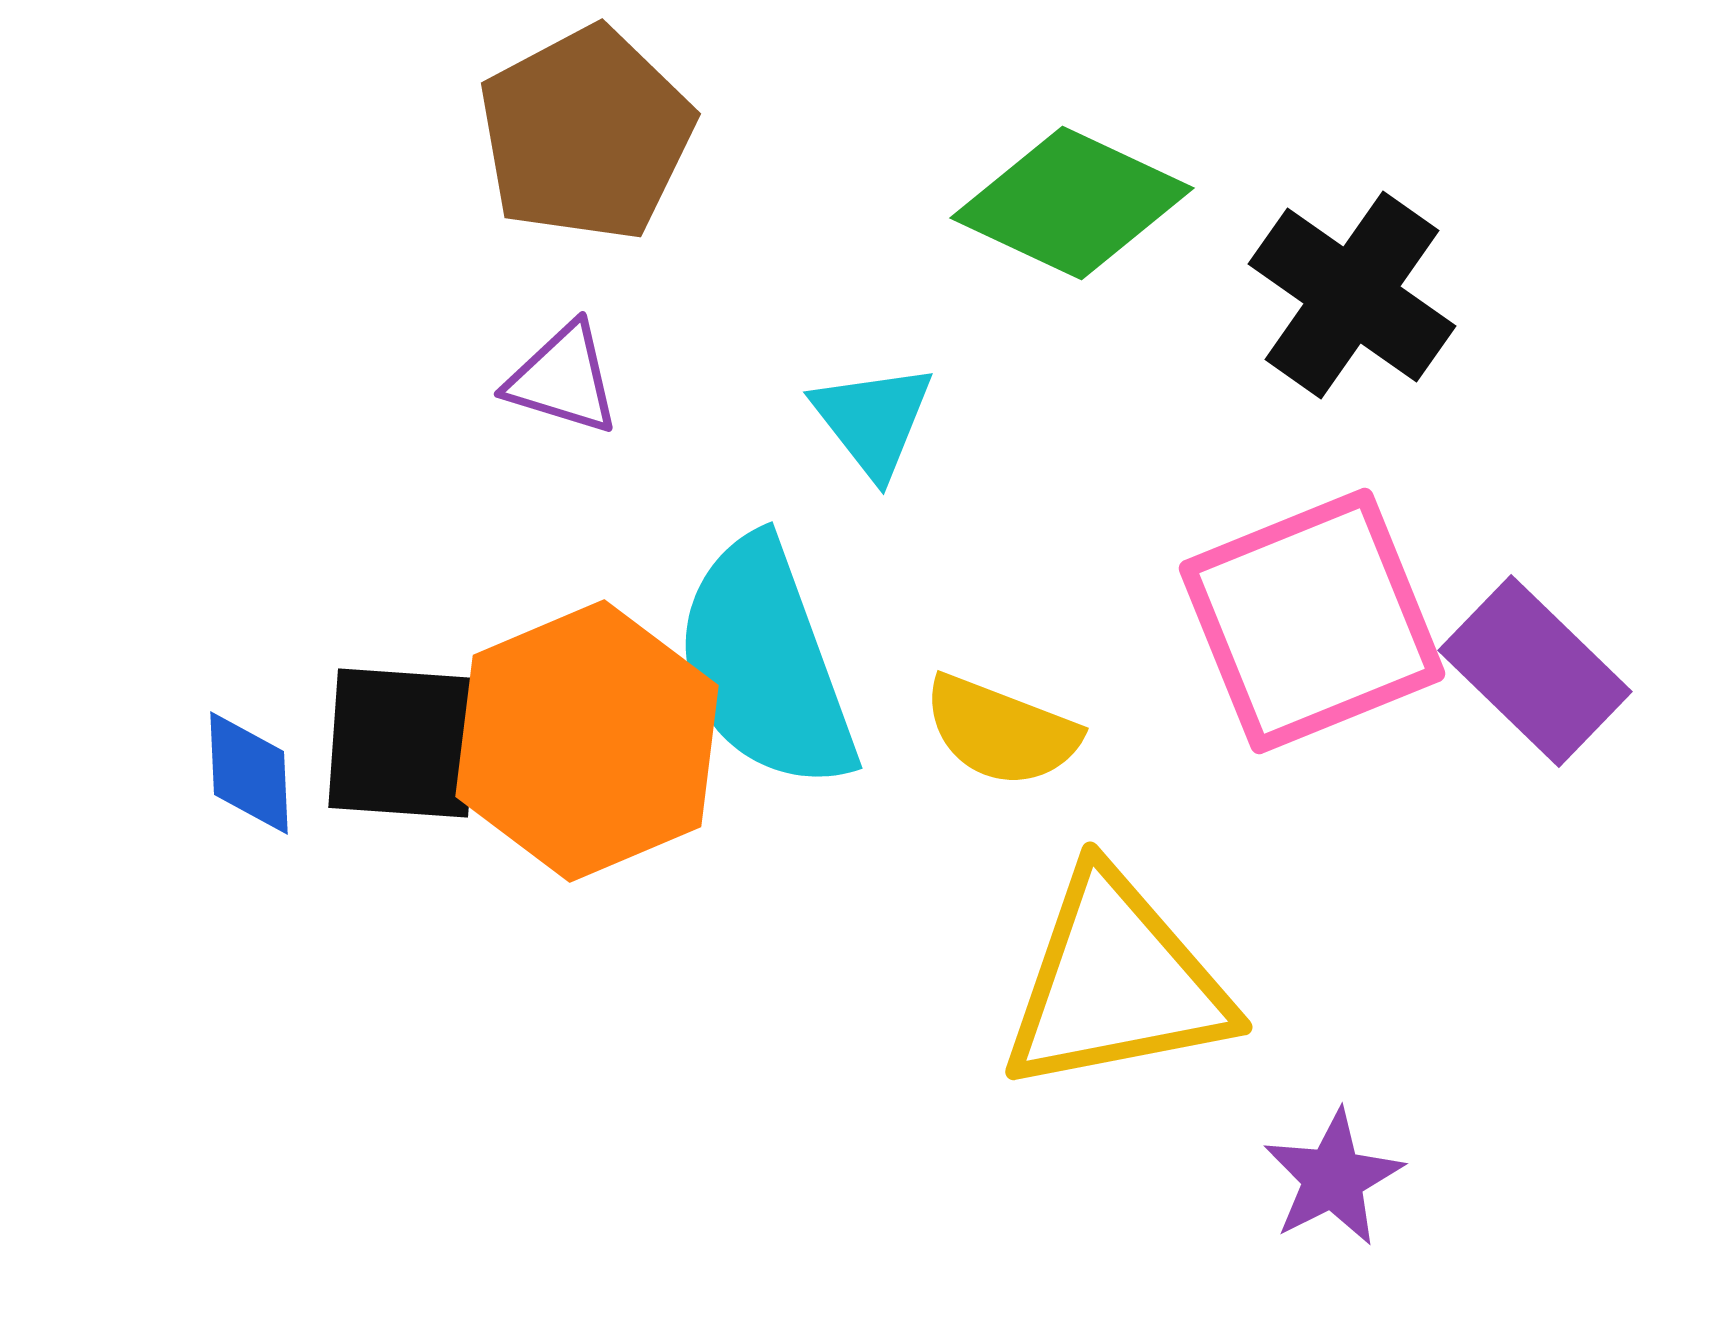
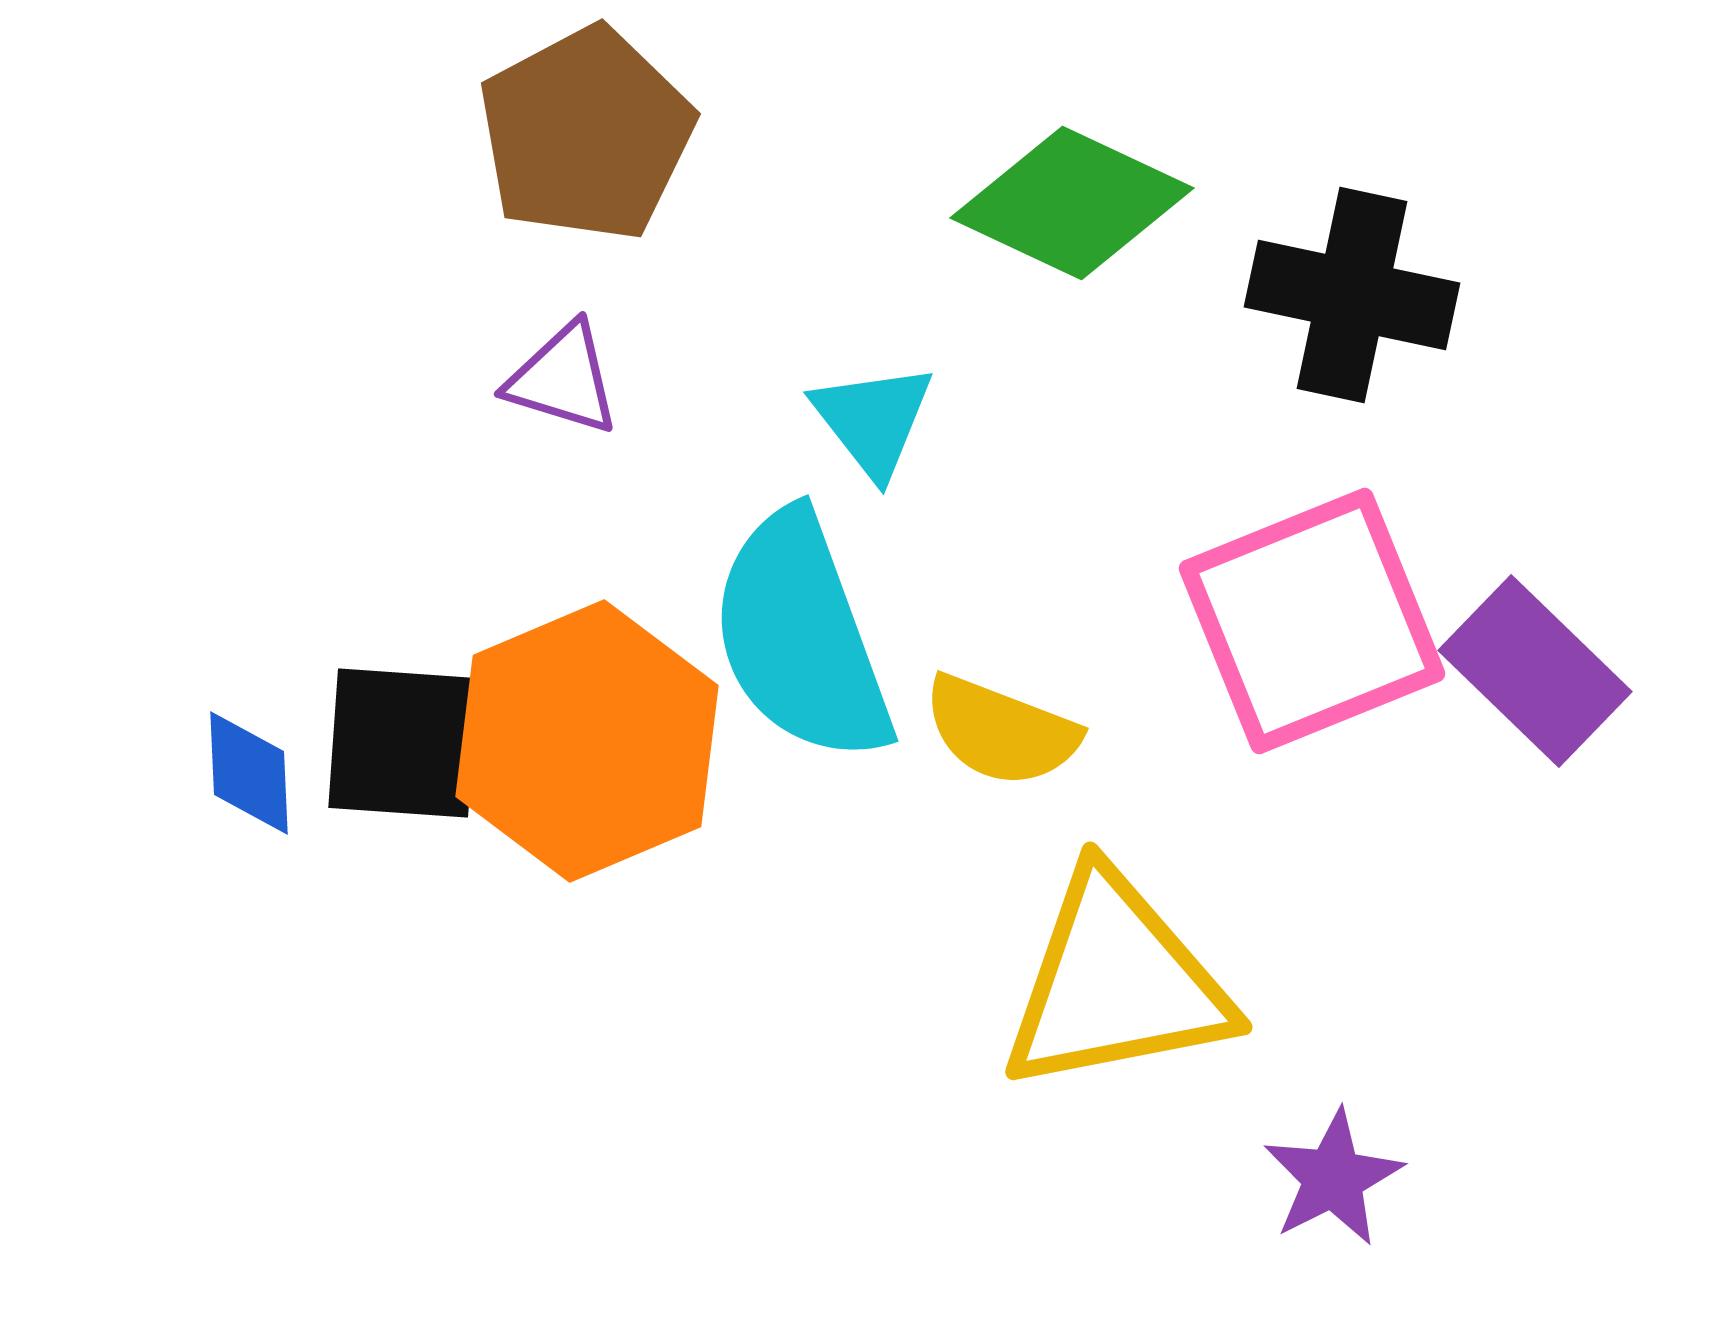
black cross: rotated 23 degrees counterclockwise
cyan semicircle: moved 36 px right, 27 px up
